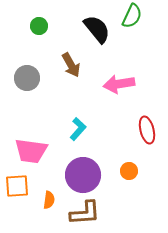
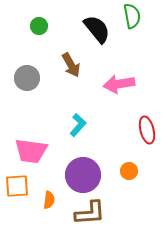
green semicircle: rotated 35 degrees counterclockwise
cyan L-shape: moved 4 px up
brown L-shape: moved 5 px right
